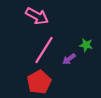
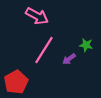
red pentagon: moved 23 px left
